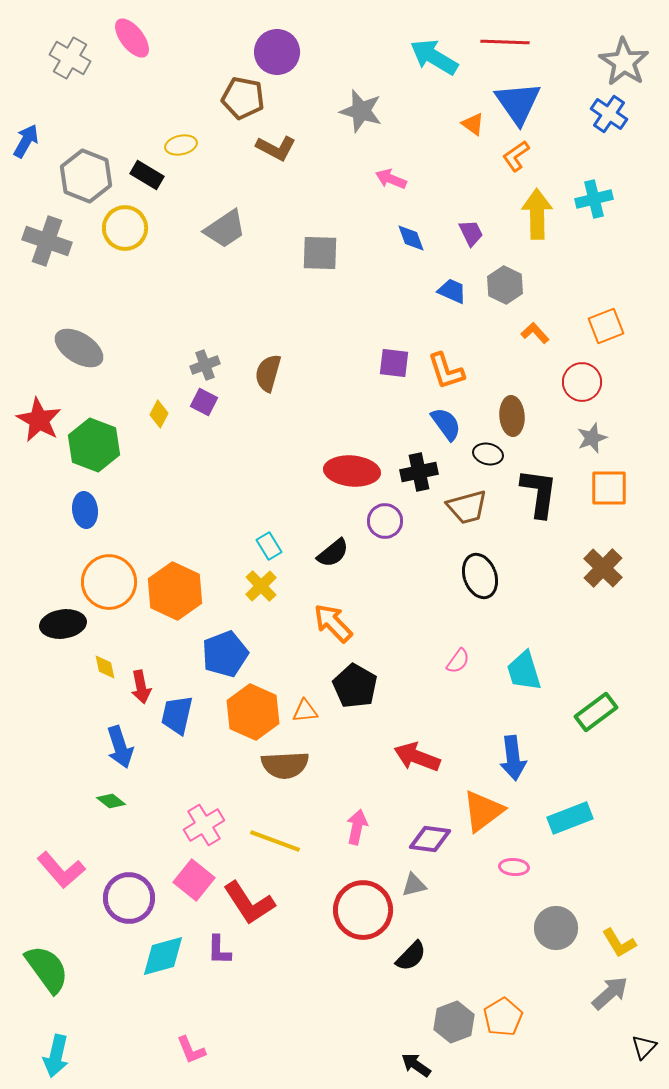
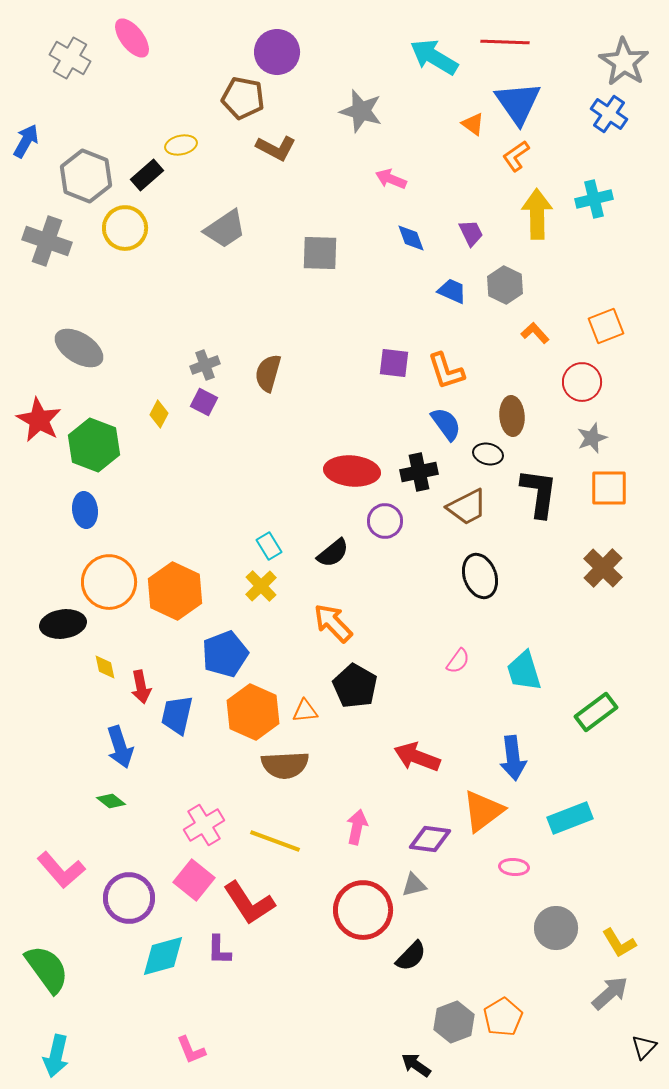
black rectangle at (147, 175): rotated 72 degrees counterclockwise
brown trapezoid at (467, 507): rotated 12 degrees counterclockwise
